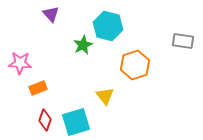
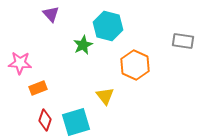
orange hexagon: rotated 16 degrees counterclockwise
